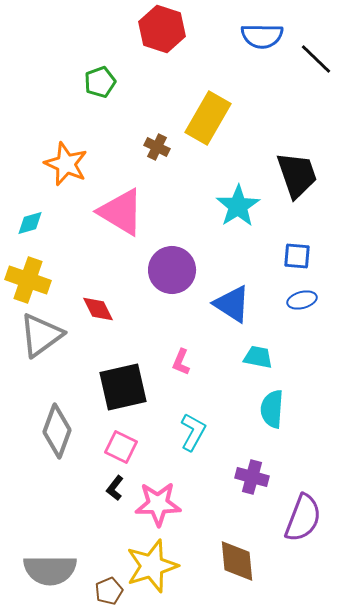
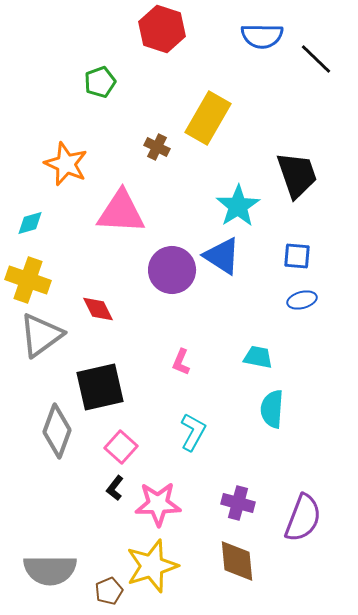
pink triangle: rotated 28 degrees counterclockwise
blue triangle: moved 10 px left, 48 px up
black square: moved 23 px left
pink square: rotated 16 degrees clockwise
purple cross: moved 14 px left, 26 px down
